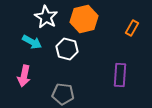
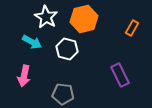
purple rectangle: rotated 30 degrees counterclockwise
